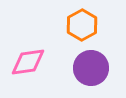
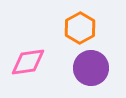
orange hexagon: moved 2 px left, 3 px down
